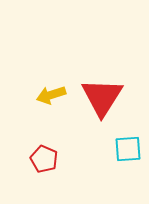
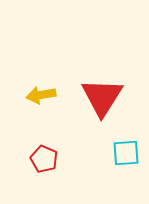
yellow arrow: moved 10 px left; rotated 8 degrees clockwise
cyan square: moved 2 px left, 4 px down
